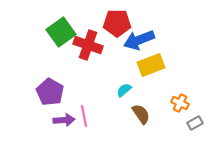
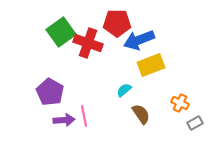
red cross: moved 2 px up
